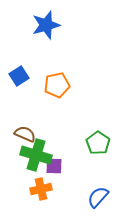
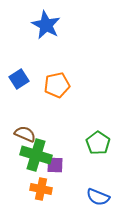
blue star: rotated 28 degrees counterclockwise
blue square: moved 3 px down
purple square: moved 1 px right, 1 px up
orange cross: rotated 25 degrees clockwise
blue semicircle: rotated 110 degrees counterclockwise
